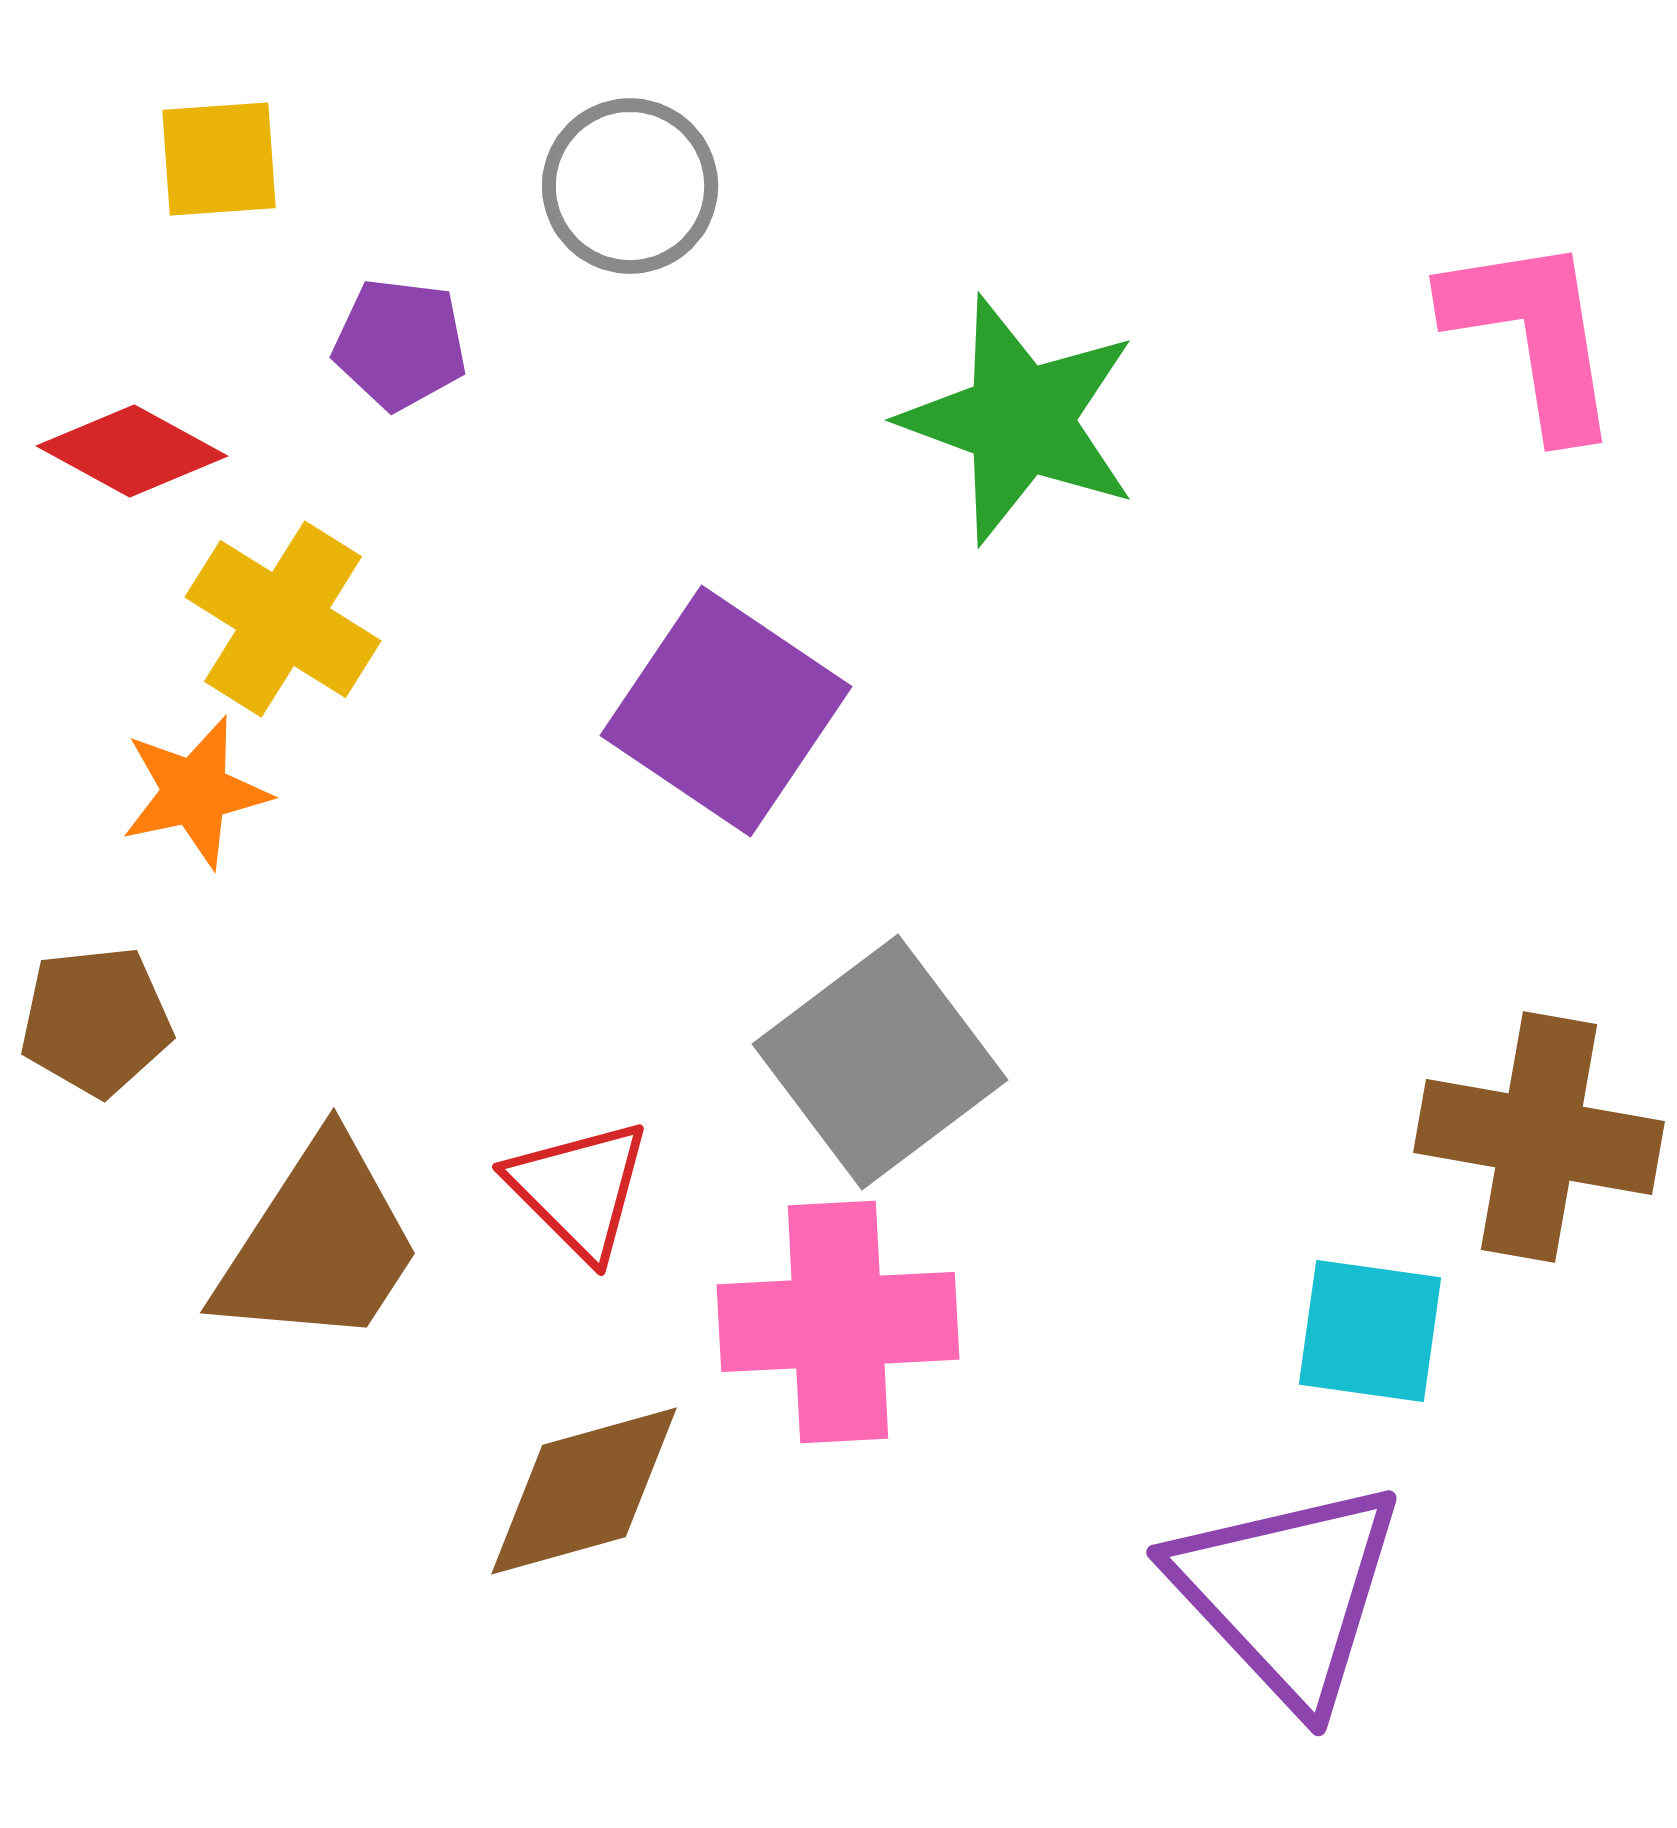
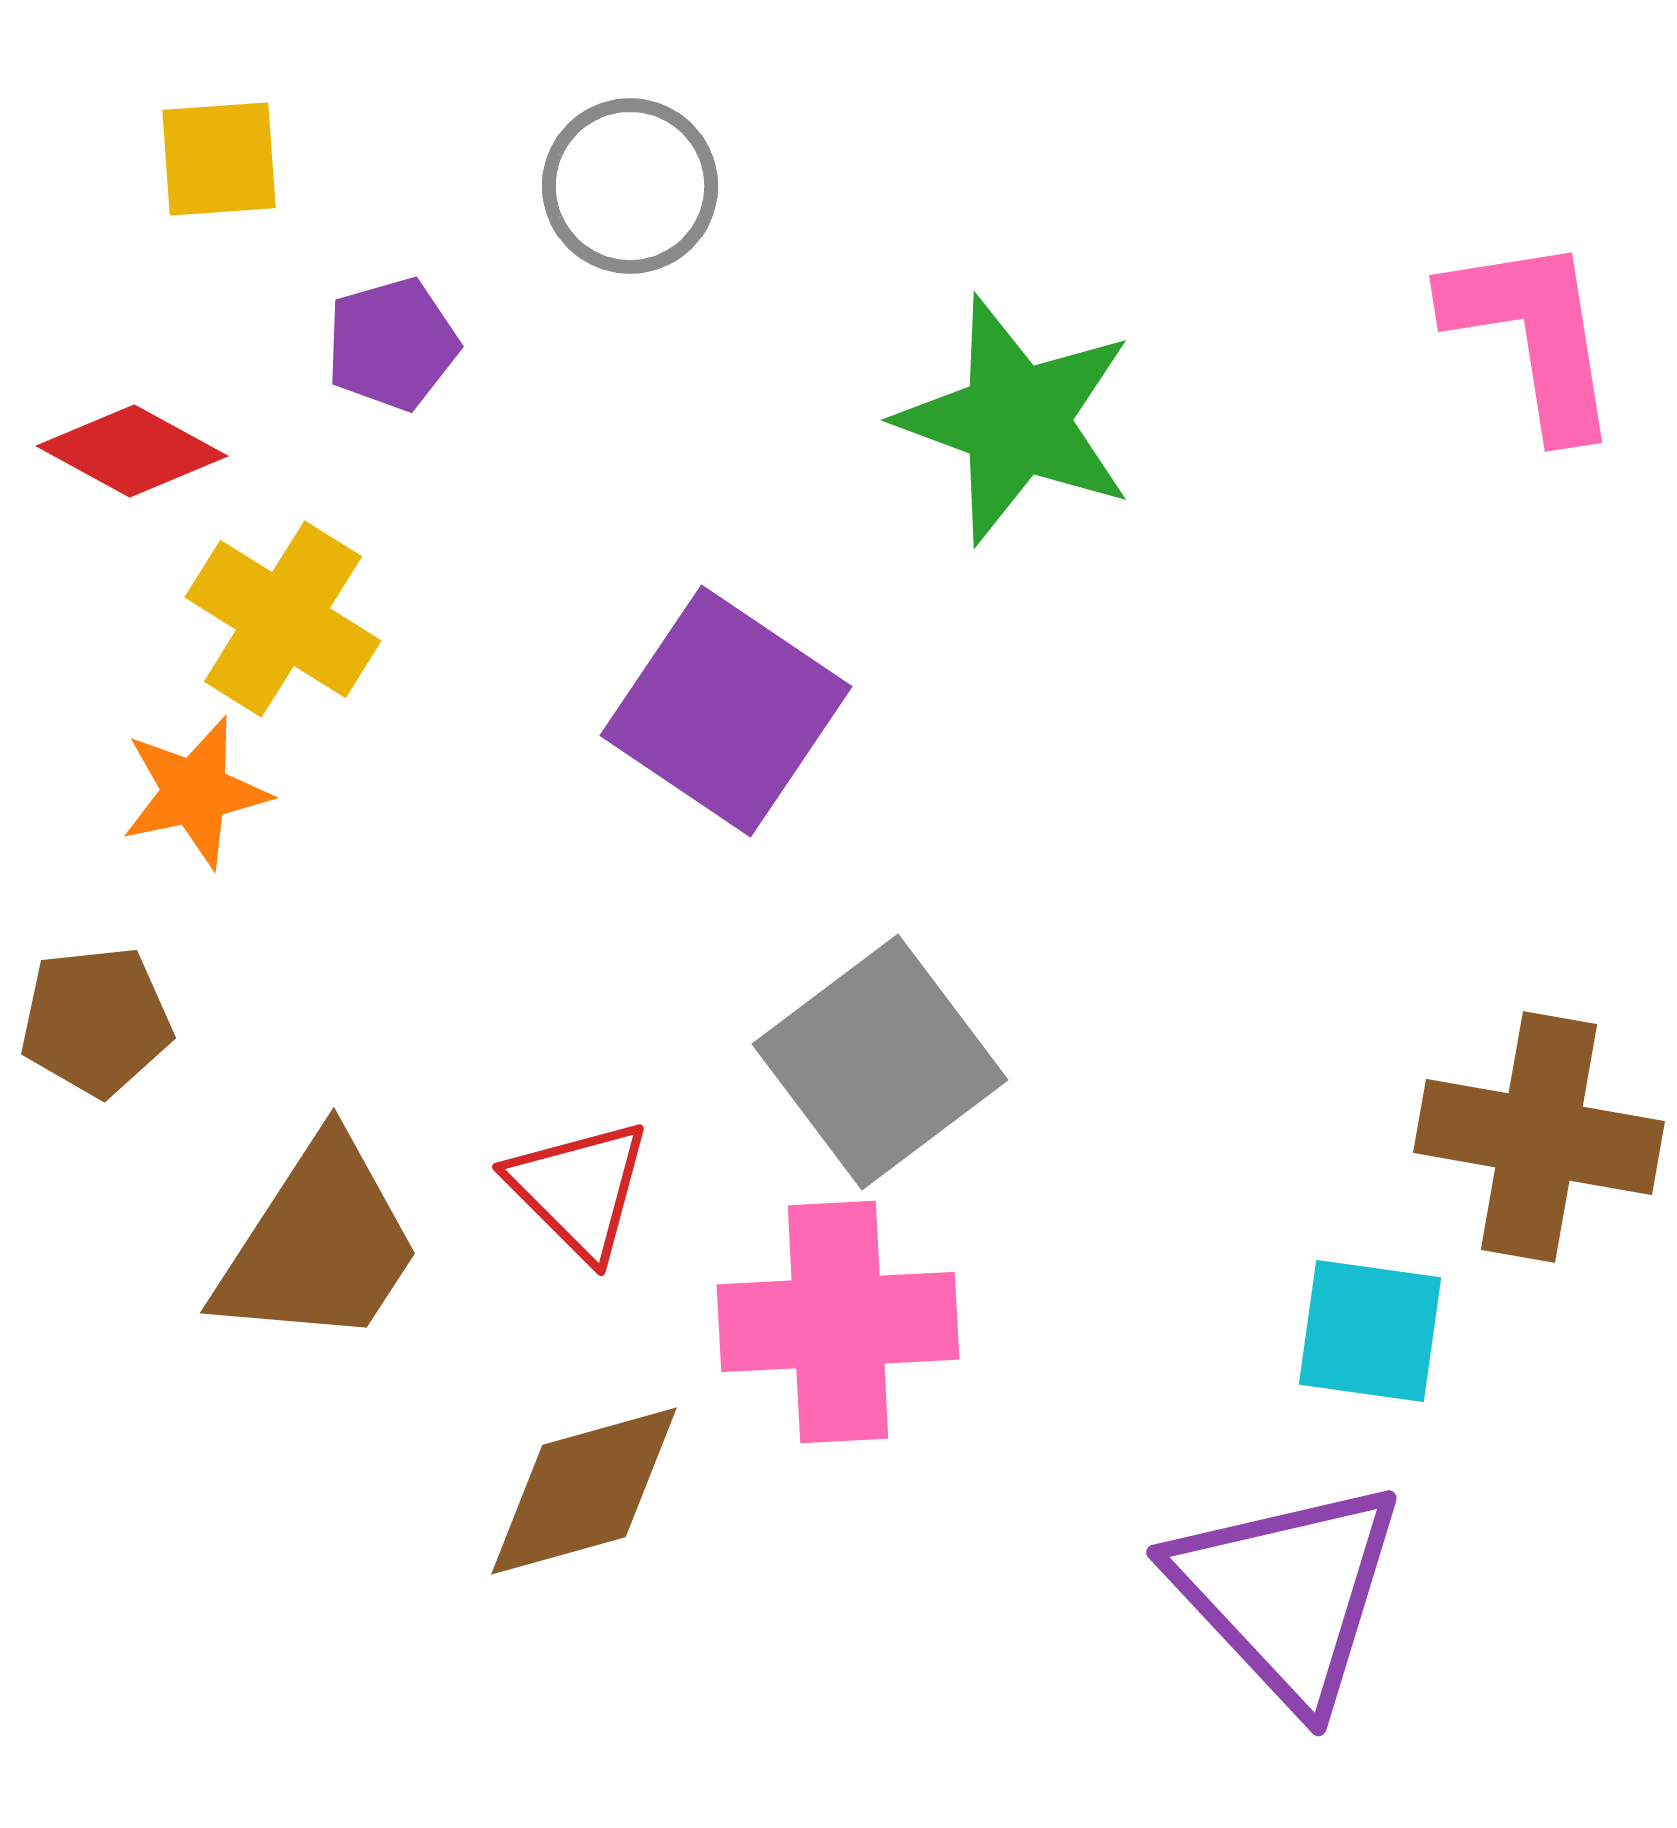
purple pentagon: moved 8 px left; rotated 23 degrees counterclockwise
green star: moved 4 px left
